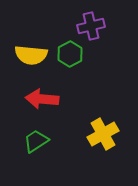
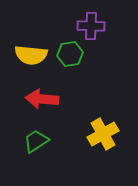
purple cross: rotated 16 degrees clockwise
green hexagon: rotated 20 degrees clockwise
